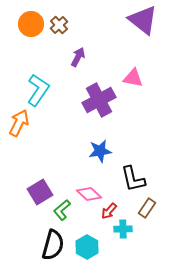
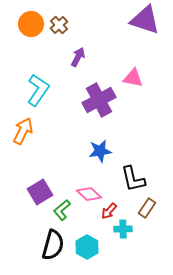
purple triangle: moved 2 px right; rotated 20 degrees counterclockwise
orange arrow: moved 4 px right, 8 px down
